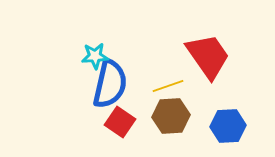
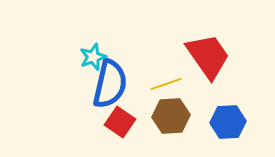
cyan star: moved 2 px left, 1 px down; rotated 16 degrees counterclockwise
yellow line: moved 2 px left, 2 px up
blue hexagon: moved 4 px up
